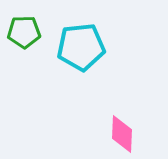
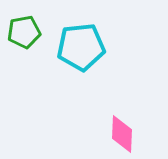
green pentagon: rotated 8 degrees counterclockwise
